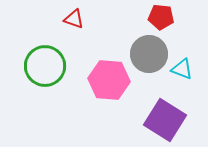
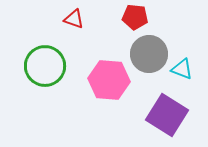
red pentagon: moved 26 px left
purple square: moved 2 px right, 5 px up
